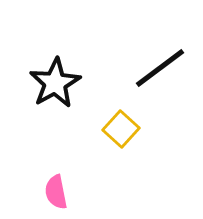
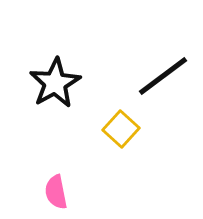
black line: moved 3 px right, 8 px down
